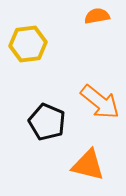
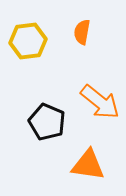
orange semicircle: moved 15 px left, 16 px down; rotated 70 degrees counterclockwise
yellow hexagon: moved 3 px up
orange triangle: rotated 6 degrees counterclockwise
